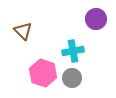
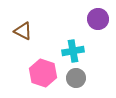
purple circle: moved 2 px right
brown triangle: rotated 18 degrees counterclockwise
gray circle: moved 4 px right
